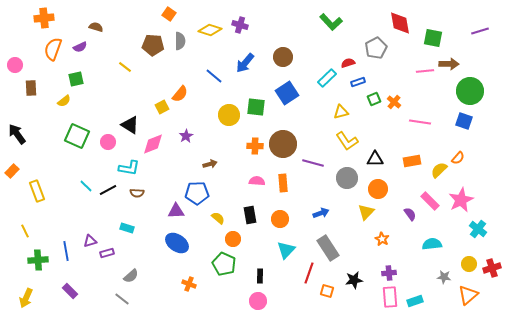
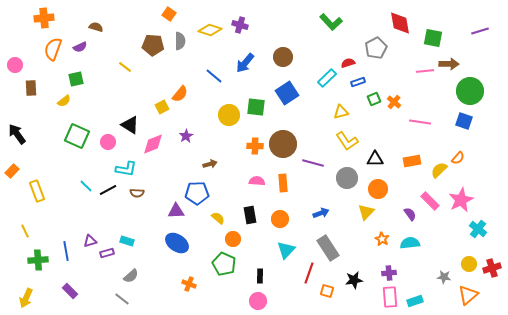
cyan L-shape at (129, 168): moved 3 px left, 1 px down
cyan rectangle at (127, 228): moved 13 px down
cyan semicircle at (432, 244): moved 22 px left, 1 px up
